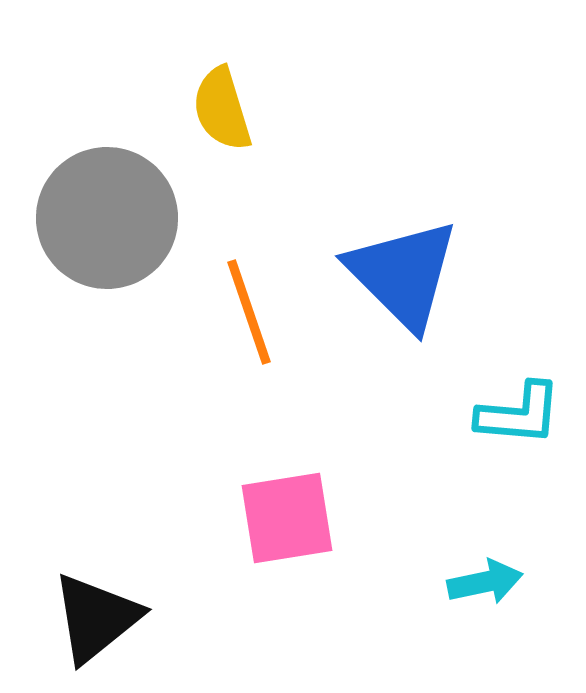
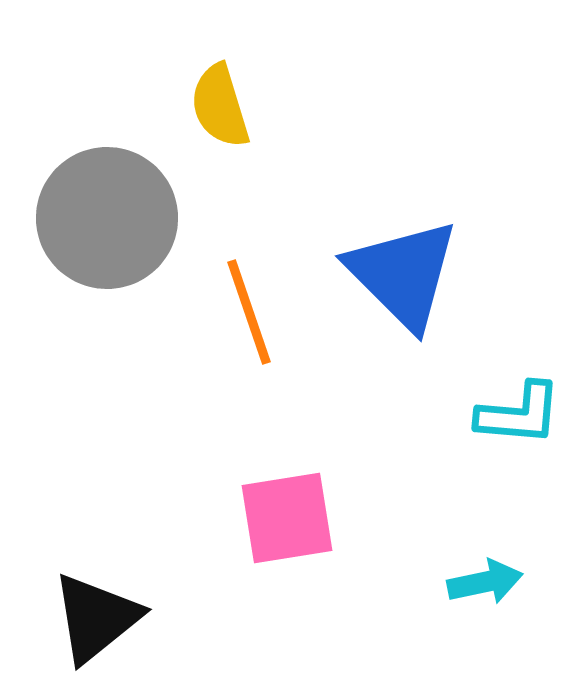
yellow semicircle: moved 2 px left, 3 px up
